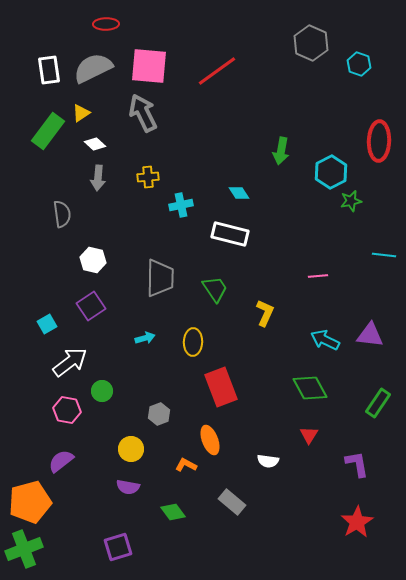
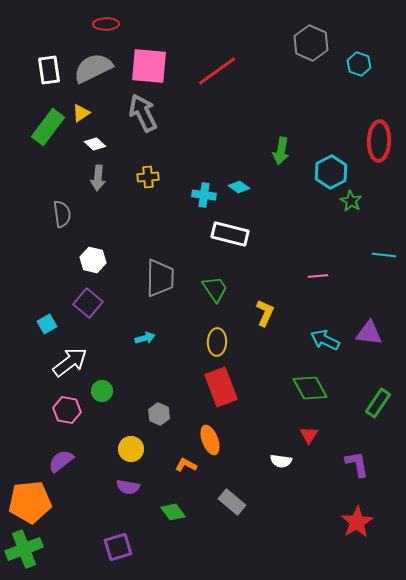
green rectangle at (48, 131): moved 4 px up
cyan diamond at (239, 193): moved 6 px up; rotated 20 degrees counterclockwise
green star at (351, 201): rotated 30 degrees counterclockwise
cyan cross at (181, 205): moved 23 px right, 10 px up; rotated 20 degrees clockwise
purple square at (91, 306): moved 3 px left, 3 px up; rotated 16 degrees counterclockwise
purple triangle at (370, 335): moved 1 px left, 2 px up
yellow ellipse at (193, 342): moved 24 px right
gray hexagon at (159, 414): rotated 15 degrees counterclockwise
white semicircle at (268, 461): moved 13 px right
orange pentagon at (30, 502): rotated 9 degrees clockwise
